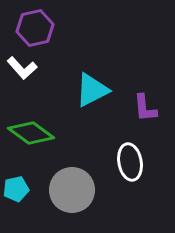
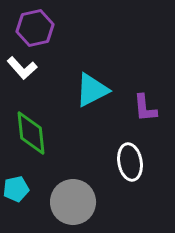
green diamond: rotated 48 degrees clockwise
gray circle: moved 1 px right, 12 px down
